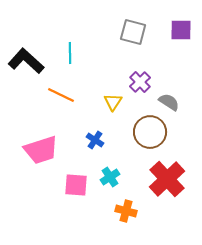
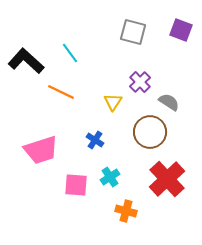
purple square: rotated 20 degrees clockwise
cyan line: rotated 35 degrees counterclockwise
orange line: moved 3 px up
